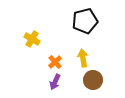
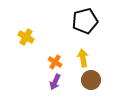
yellow cross: moved 6 px left, 2 px up
orange cross: rotated 16 degrees counterclockwise
brown circle: moved 2 px left
